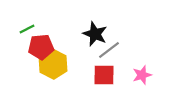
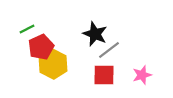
red pentagon: rotated 20 degrees counterclockwise
